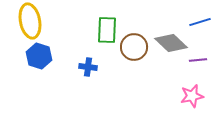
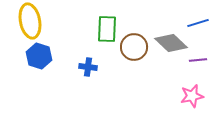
blue line: moved 2 px left, 1 px down
green rectangle: moved 1 px up
